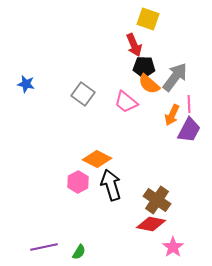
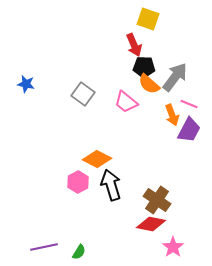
pink line: rotated 66 degrees counterclockwise
orange arrow: rotated 45 degrees counterclockwise
